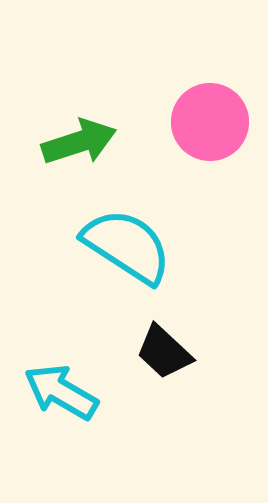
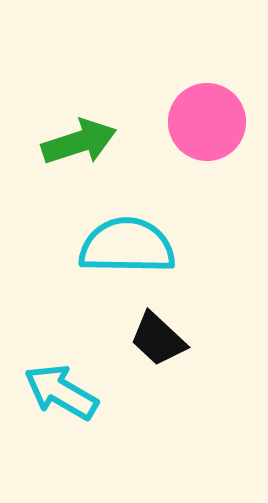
pink circle: moved 3 px left
cyan semicircle: rotated 32 degrees counterclockwise
black trapezoid: moved 6 px left, 13 px up
